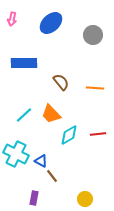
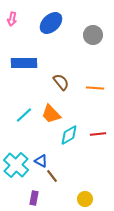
cyan cross: moved 11 px down; rotated 15 degrees clockwise
